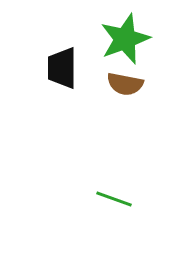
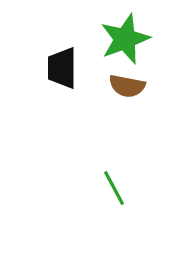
brown semicircle: moved 2 px right, 2 px down
green line: moved 11 px up; rotated 42 degrees clockwise
